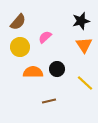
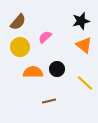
orange triangle: rotated 18 degrees counterclockwise
